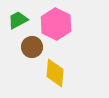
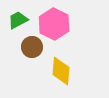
pink hexagon: moved 2 px left
yellow diamond: moved 6 px right, 2 px up
